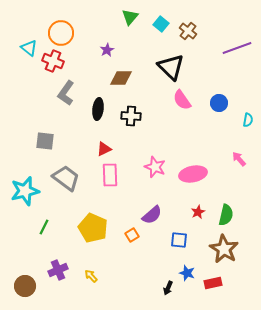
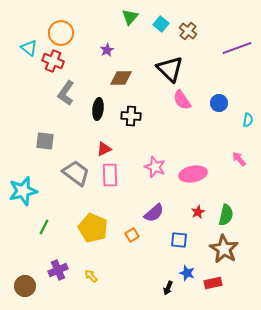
black triangle: moved 1 px left, 2 px down
gray trapezoid: moved 10 px right, 5 px up
cyan star: moved 2 px left
purple semicircle: moved 2 px right, 2 px up
